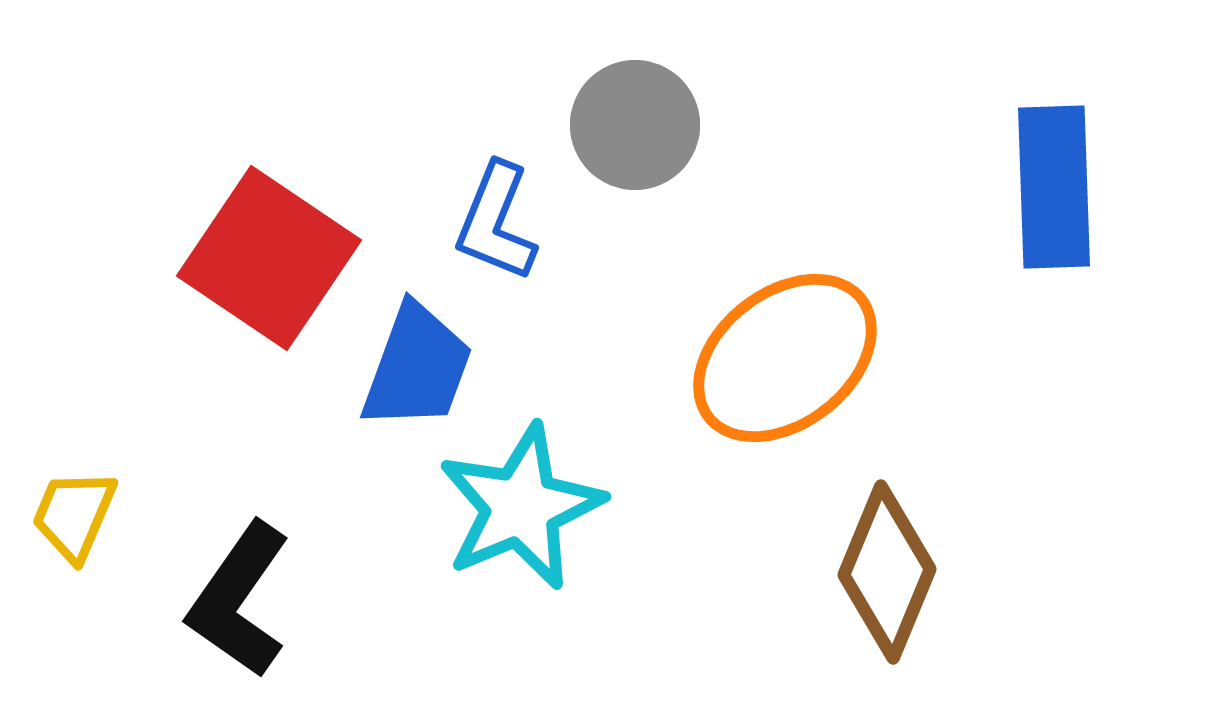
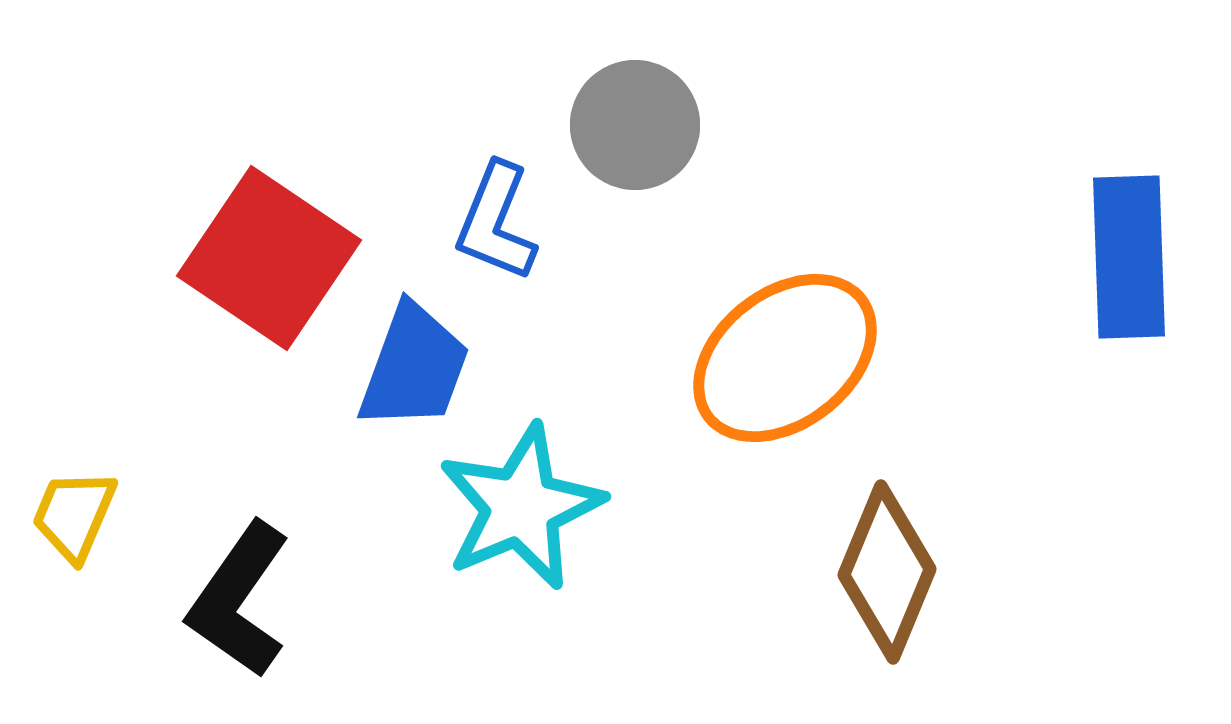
blue rectangle: moved 75 px right, 70 px down
blue trapezoid: moved 3 px left
